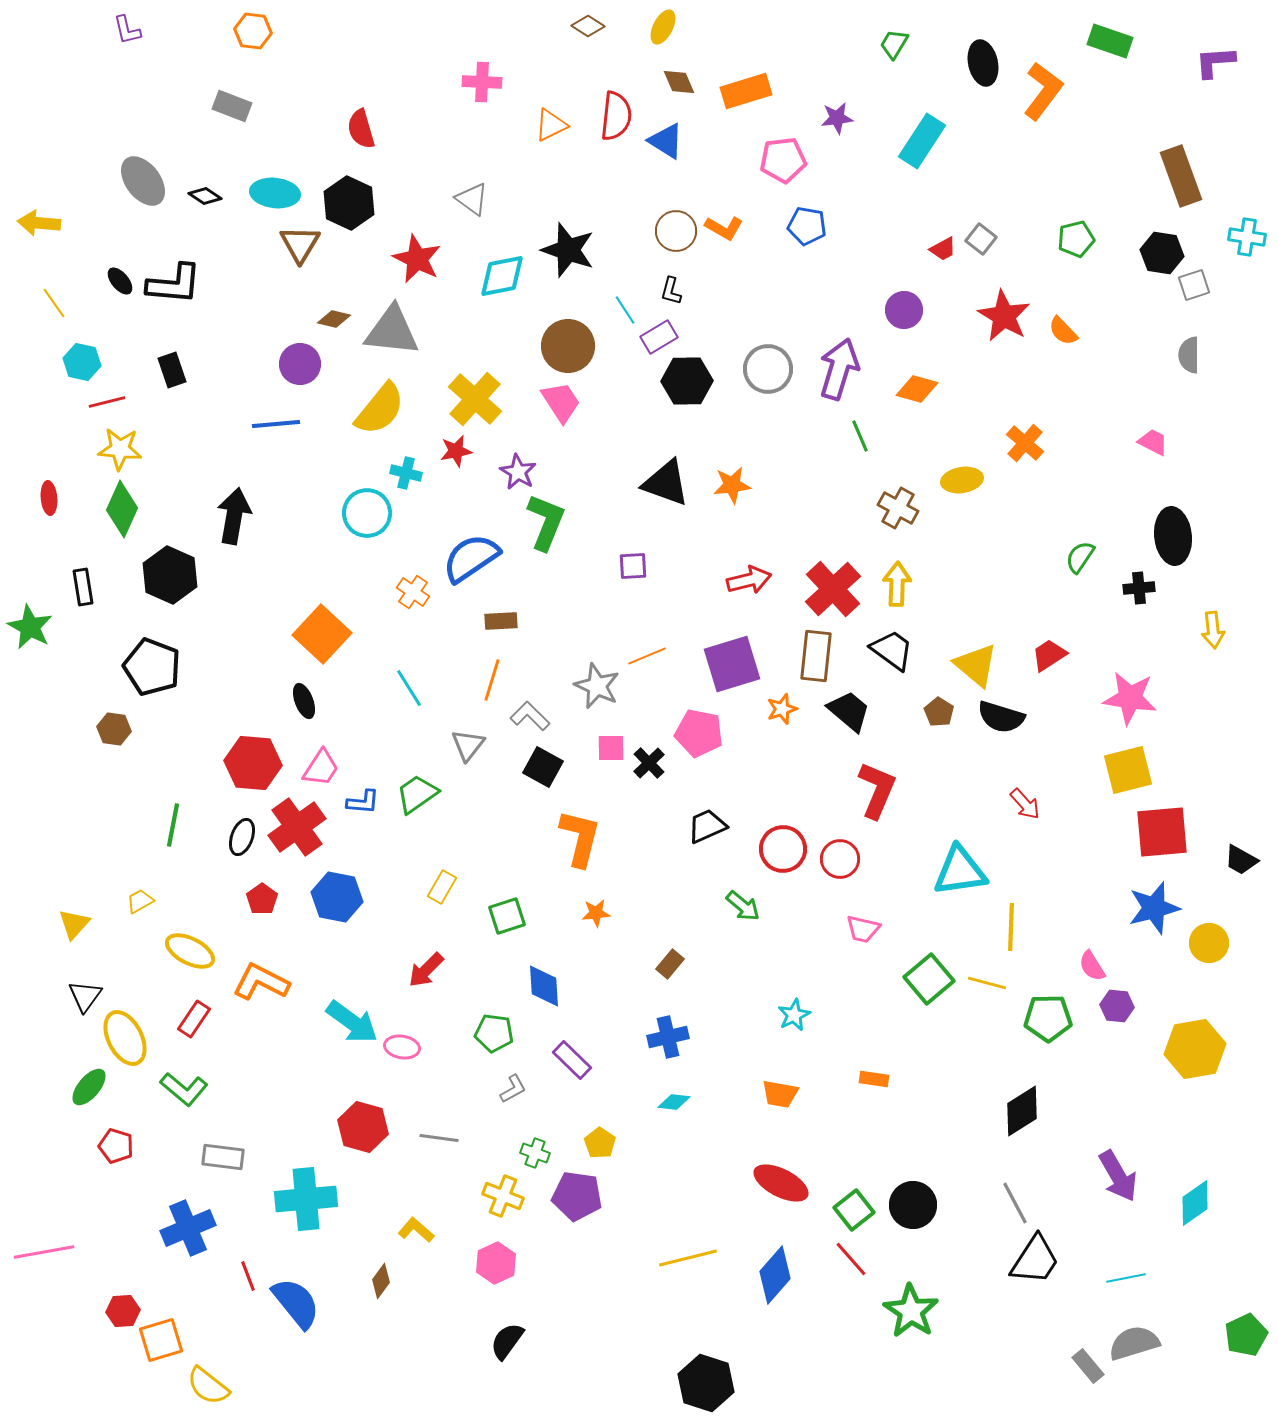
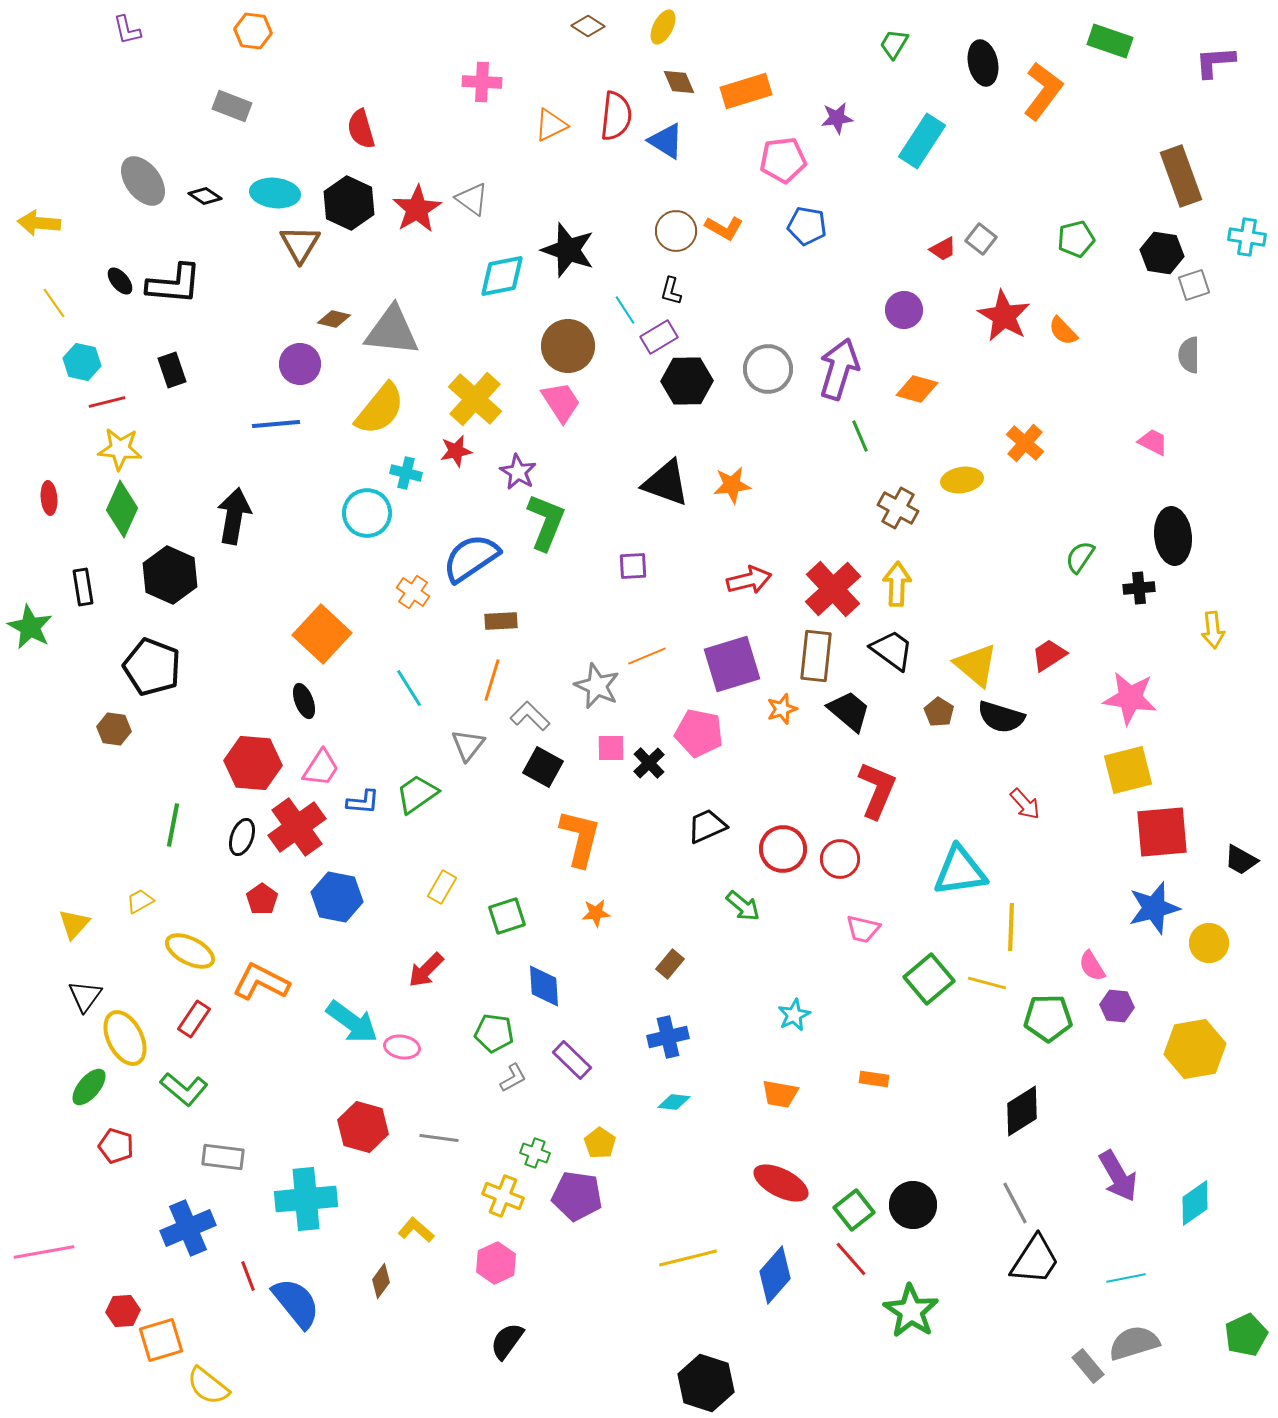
red star at (417, 259): moved 50 px up; rotated 15 degrees clockwise
gray L-shape at (513, 1089): moved 11 px up
